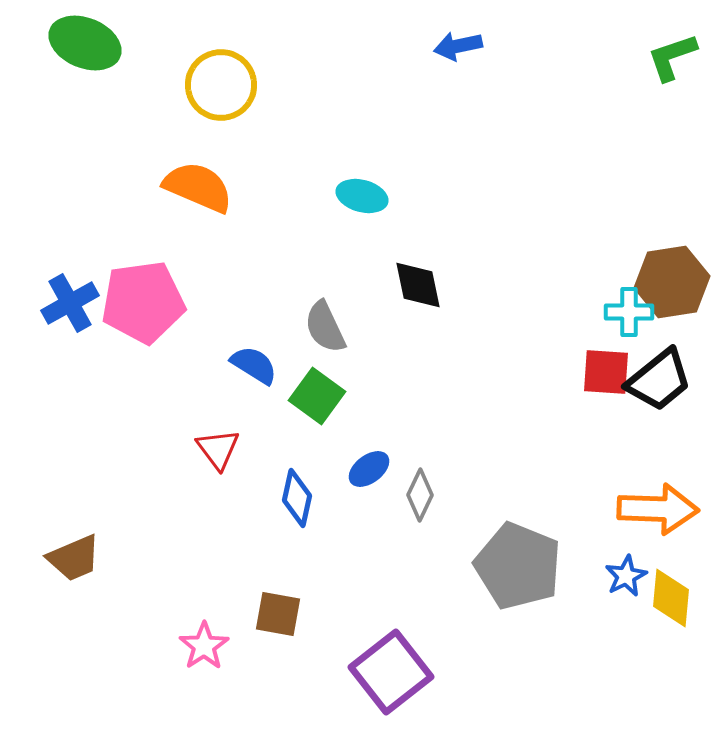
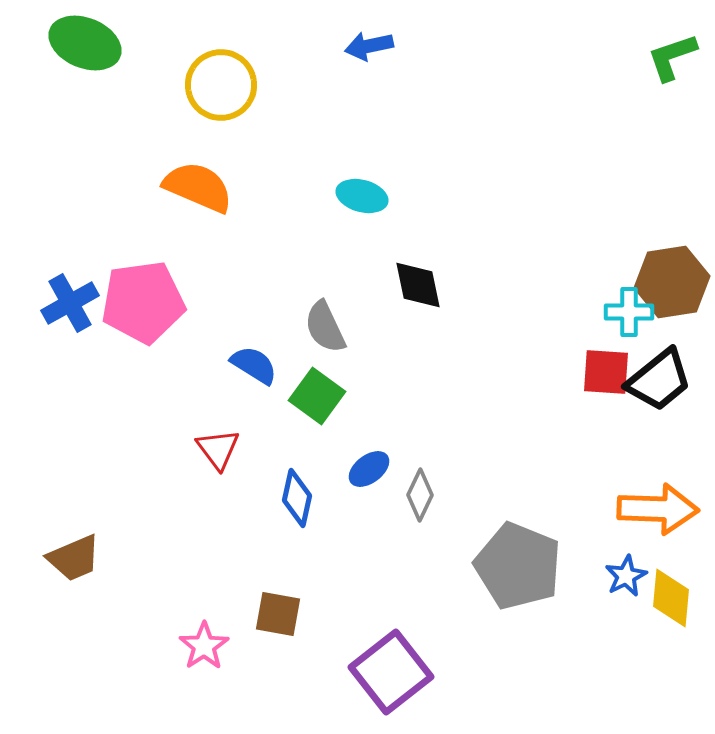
blue arrow: moved 89 px left
